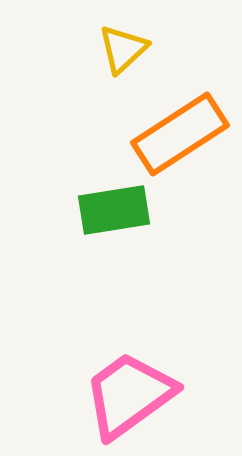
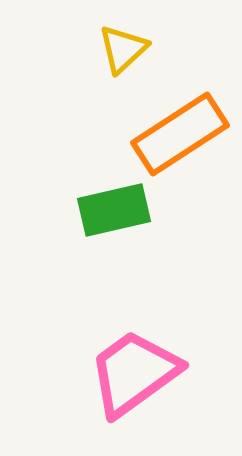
green rectangle: rotated 4 degrees counterclockwise
pink trapezoid: moved 5 px right, 22 px up
